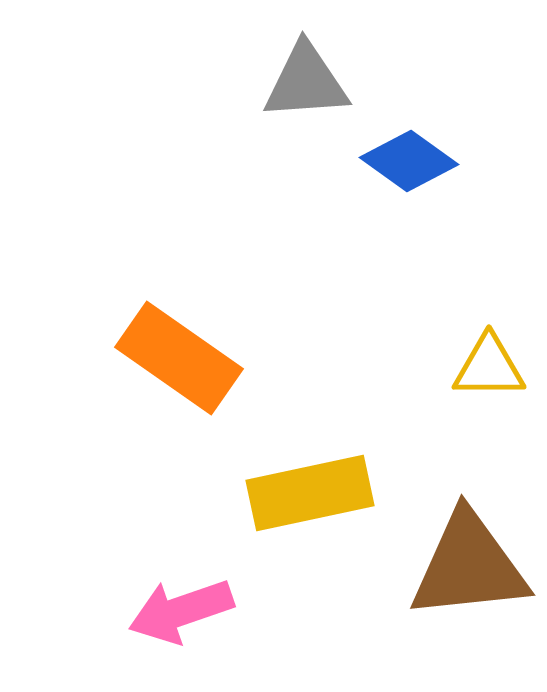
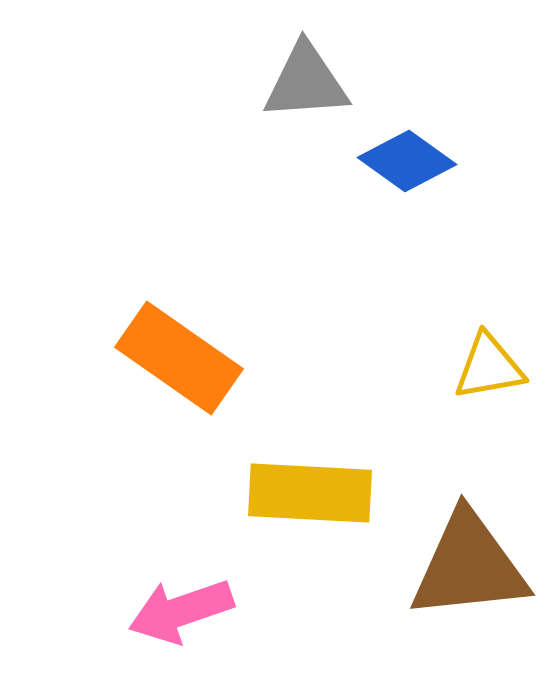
blue diamond: moved 2 px left
yellow triangle: rotated 10 degrees counterclockwise
yellow rectangle: rotated 15 degrees clockwise
